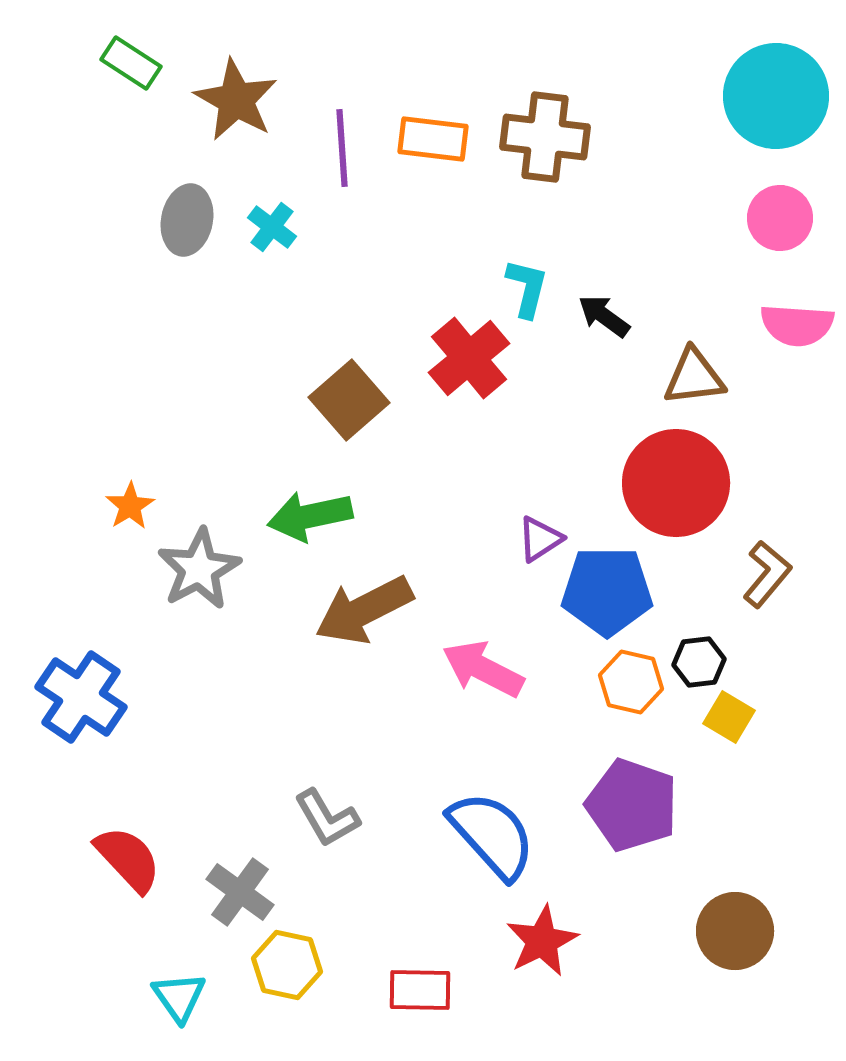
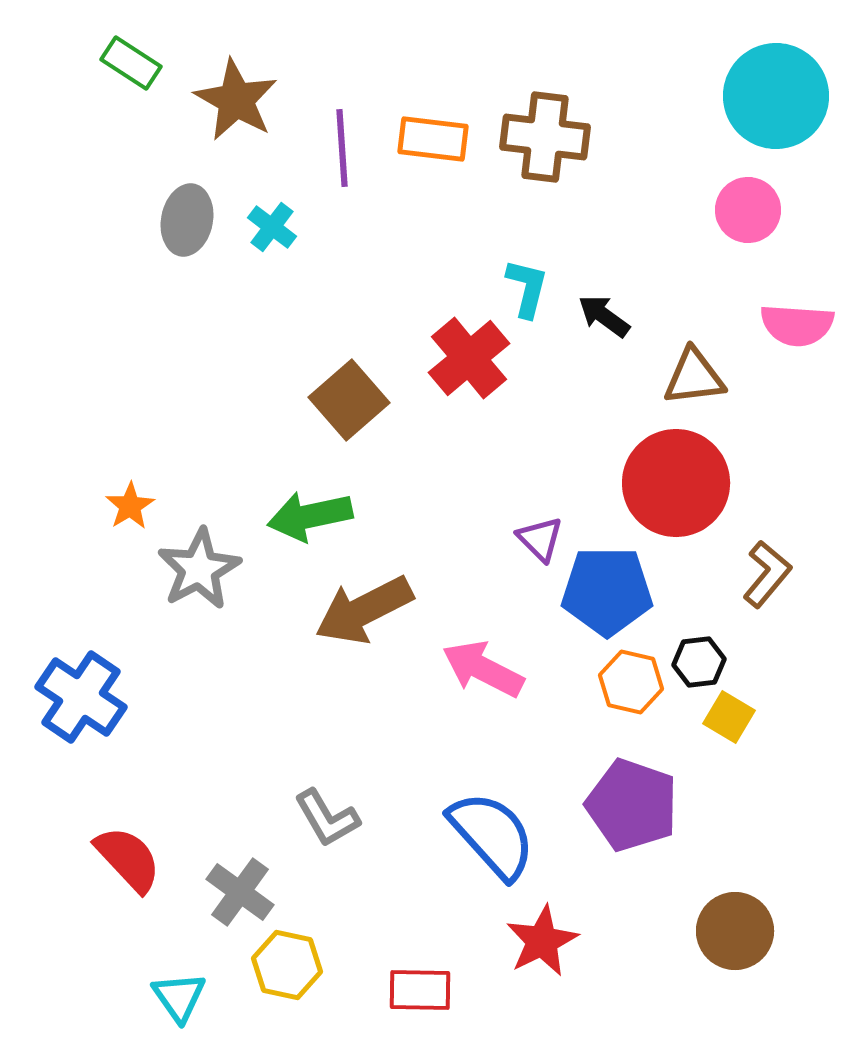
pink circle: moved 32 px left, 8 px up
purple triangle: rotated 42 degrees counterclockwise
